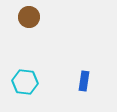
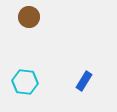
blue rectangle: rotated 24 degrees clockwise
